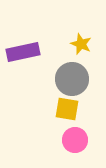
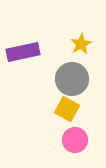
yellow star: rotated 20 degrees clockwise
yellow square: rotated 20 degrees clockwise
